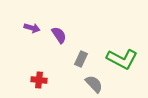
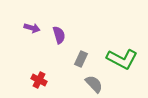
purple semicircle: rotated 18 degrees clockwise
red cross: rotated 21 degrees clockwise
